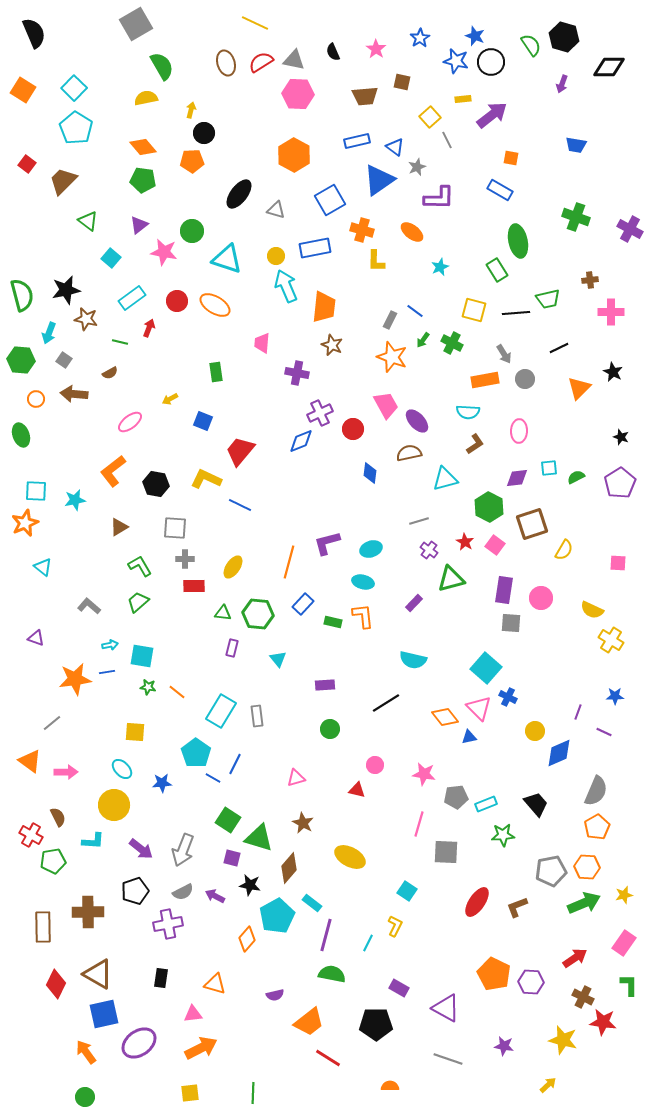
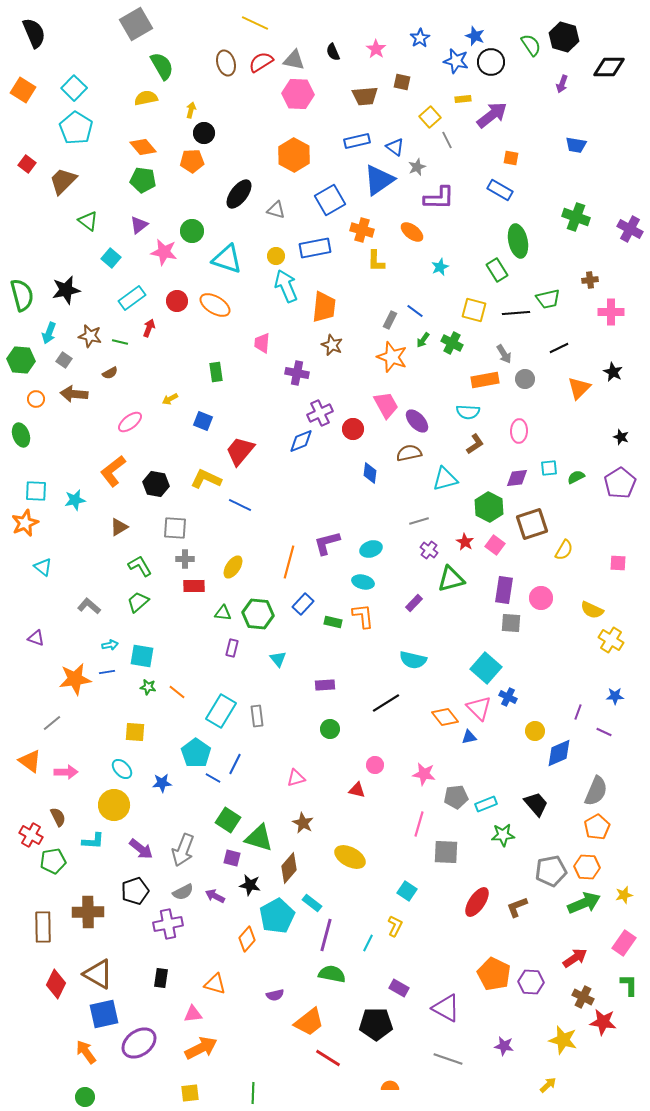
brown star at (86, 319): moved 4 px right, 17 px down
